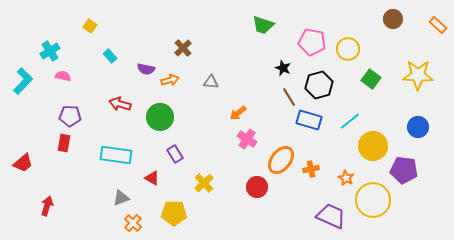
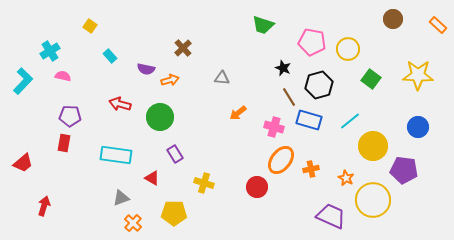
gray triangle at (211, 82): moved 11 px right, 4 px up
pink cross at (247, 139): moved 27 px right, 12 px up; rotated 18 degrees counterclockwise
yellow cross at (204, 183): rotated 30 degrees counterclockwise
red arrow at (47, 206): moved 3 px left
